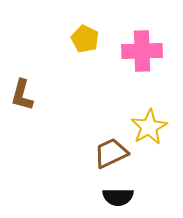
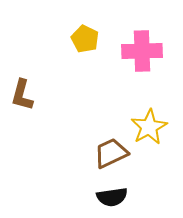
black semicircle: moved 6 px left; rotated 8 degrees counterclockwise
